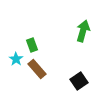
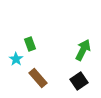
green arrow: moved 19 px down; rotated 10 degrees clockwise
green rectangle: moved 2 px left, 1 px up
brown rectangle: moved 1 px right, 9 px down
